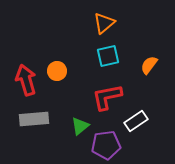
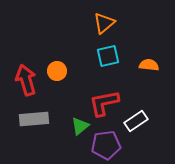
orange semicircle: rotated 60 degrees clockwise
red L-shape: moved 3 px left, 6 px down
